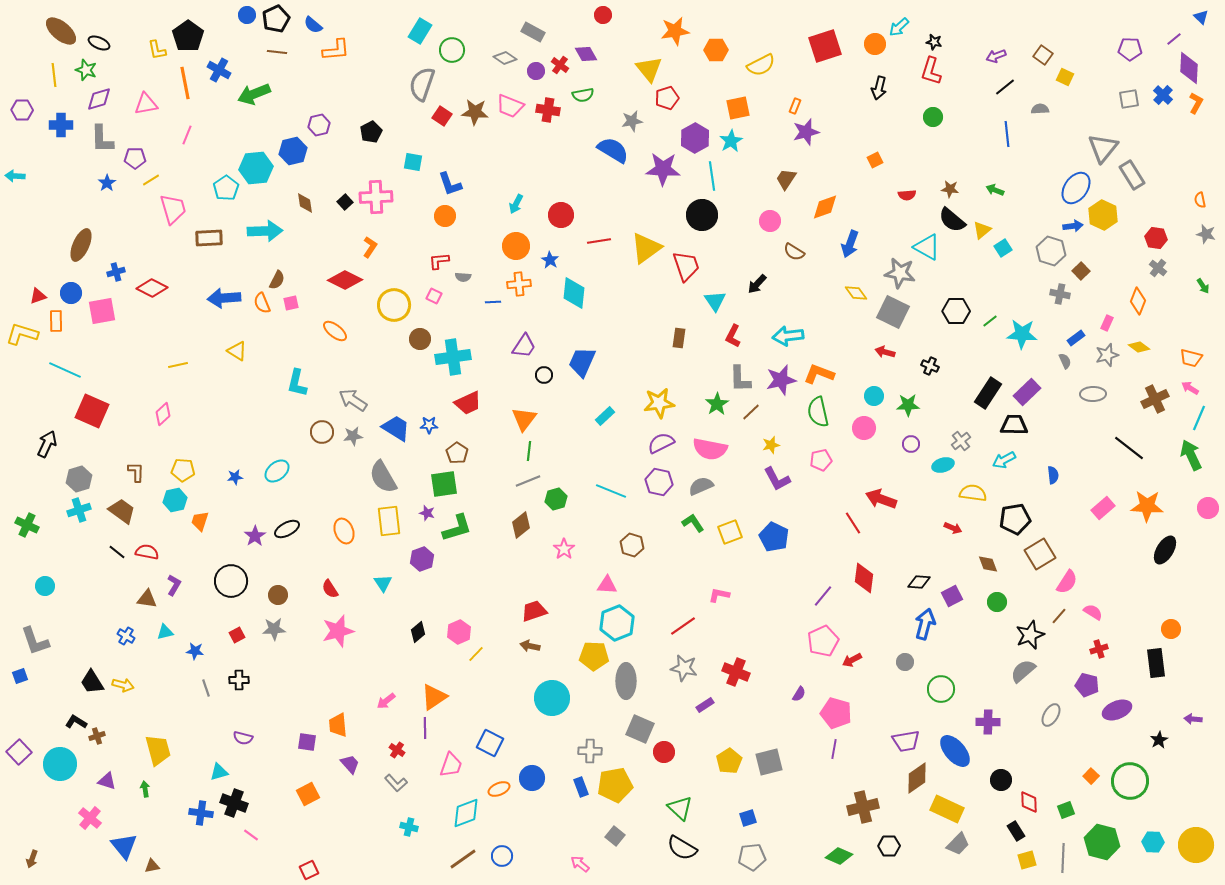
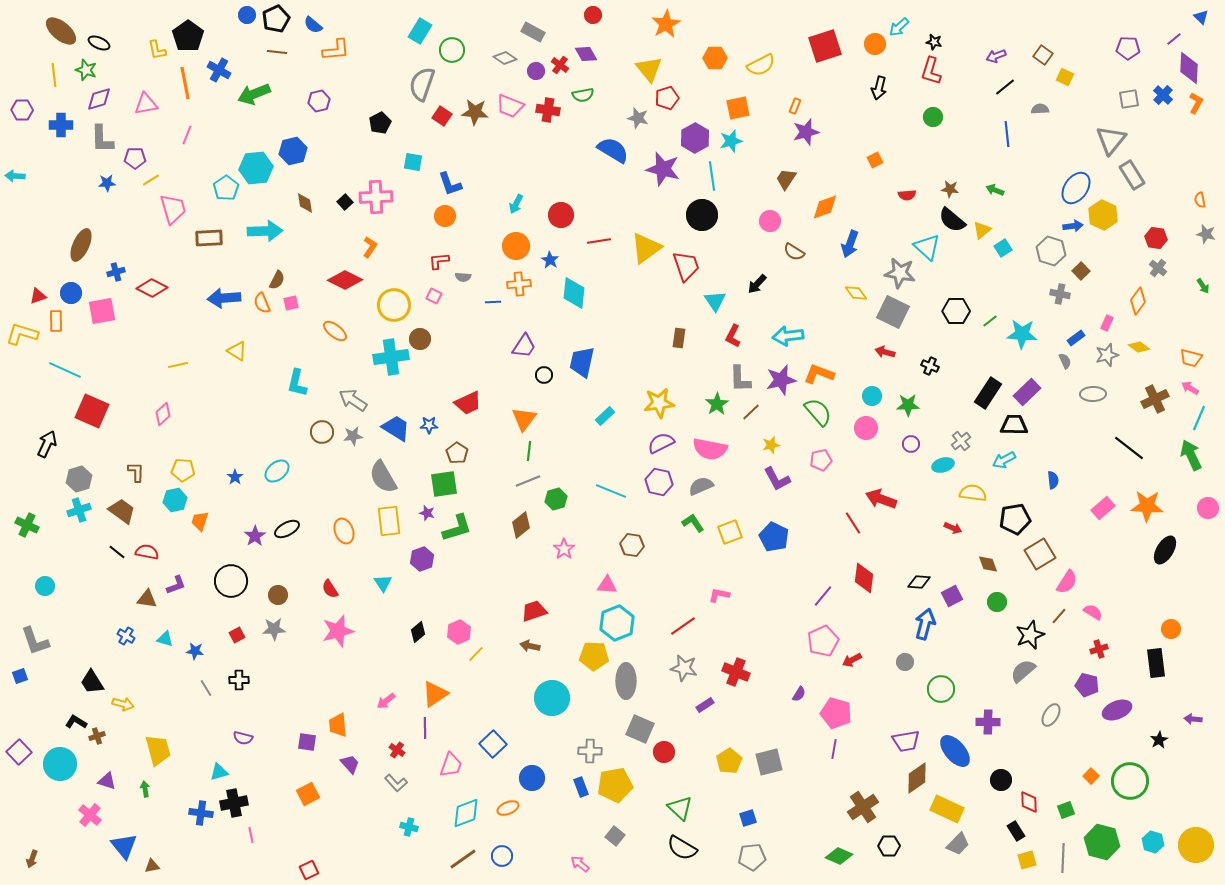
red circle at (603, 15): moved 10 px left
orange star at (675, 31): moved 9 px left, 7 px up; rotated 20 degrees counterclockwise
purple pentagon at (1130, 49): moved 2 px left, 1 px up
orange hexagon at (716, 50): moved 1 px left, 8 px down
gray star at (632, 121): moved 6 px right, 3 px up; rotated 25 degrees clockwise
purple hexagon at (319, 125): moved 24 px up
black pentagon at (371, 132): moved 9 px right, 9 px up
cyan star at (731, 141): rotated 15 degrees clockwise
gray triangle at (1103, 148): moved 8 px right, 8 px up
purple star at (663, 169): rotated 12 degrees clockwise
blue star at (107, 183): rotated 30 degrees clockwise
cyan triangle at (927, 247): rotated 12 degrees clockwise
orange diamond at (1138, 301): rotated 16 degrees clockwise
cyan cross at (453, 357): moved 62 px left
blue trapezoid at (582, 362): rotated 12 degrees counterclockwise
cyan circle at (874, 396): moved 2 px left
green semicircle at (818, 412): rotated 152 degrees clockwise
pink circle at (864, 428): moved 2 px right
blue semicircle at (1053, 475): moved 5 px down
blue star at (235, 477): rotated 28 degrees counterclockwise
brown hexagon at (632, 545): rotated 10 degrees counterclockwise
purple L-shape at (174, 585): moved 2 px right; rotated 40 degrees clockwise
cyan triangle at (165, 632): moved 7 px down; rotated 30 degrees clockwise
yellow arrow at (123, 685): moved 19 px down
gray line at (206, 688): rotated 12 degrees counterclockwise
orange triangle at (434, 697): moved 1 px right, 3 px up
blue square at (490, 743): moved 3 px right, 1 px down; rotated 20 degrees clockwise
orange ellipse at (499, 789): moved 9 px right, 19 px down
black cross at (234, 803): rotated 32 degrees counterclockwise
brown cross at (863, 807): rotated 20 degrees counterclockwise
pink cross at (90, 818): moved 3 px up
pink line at (251, 835): rotated 42 degrees clockwise
cyan hexagon at (1153, 842): rotated 15 degrees clockwise
